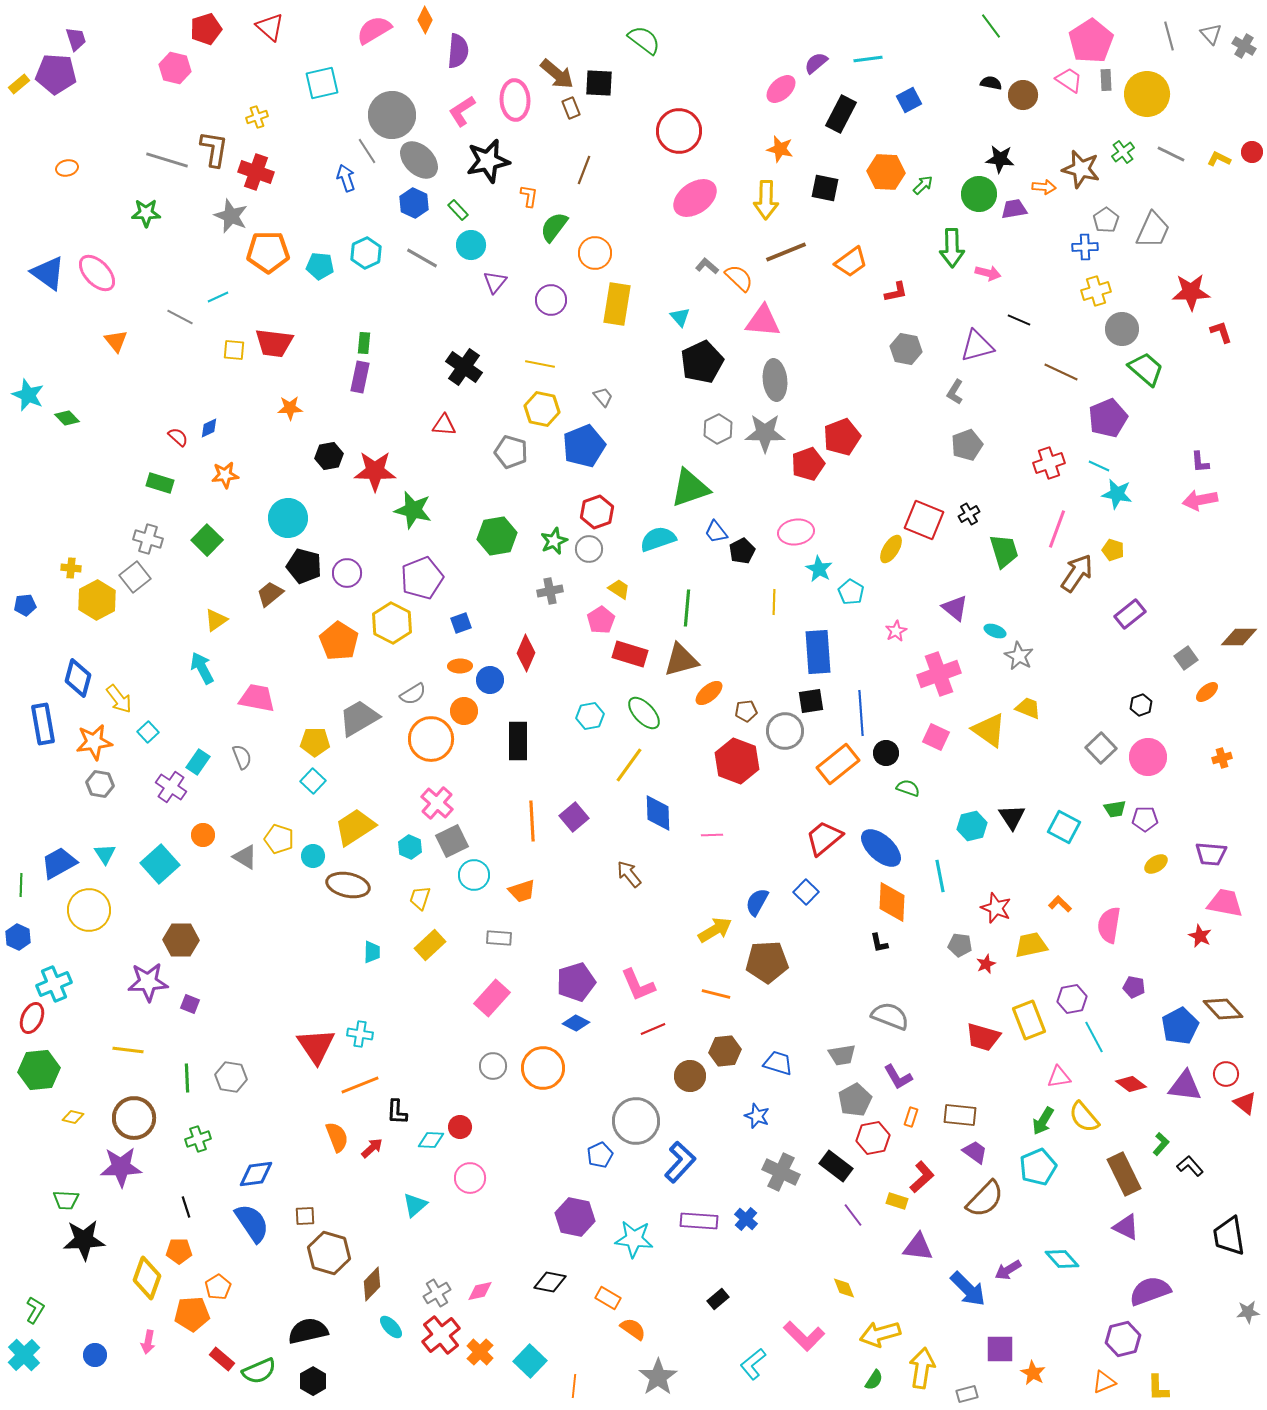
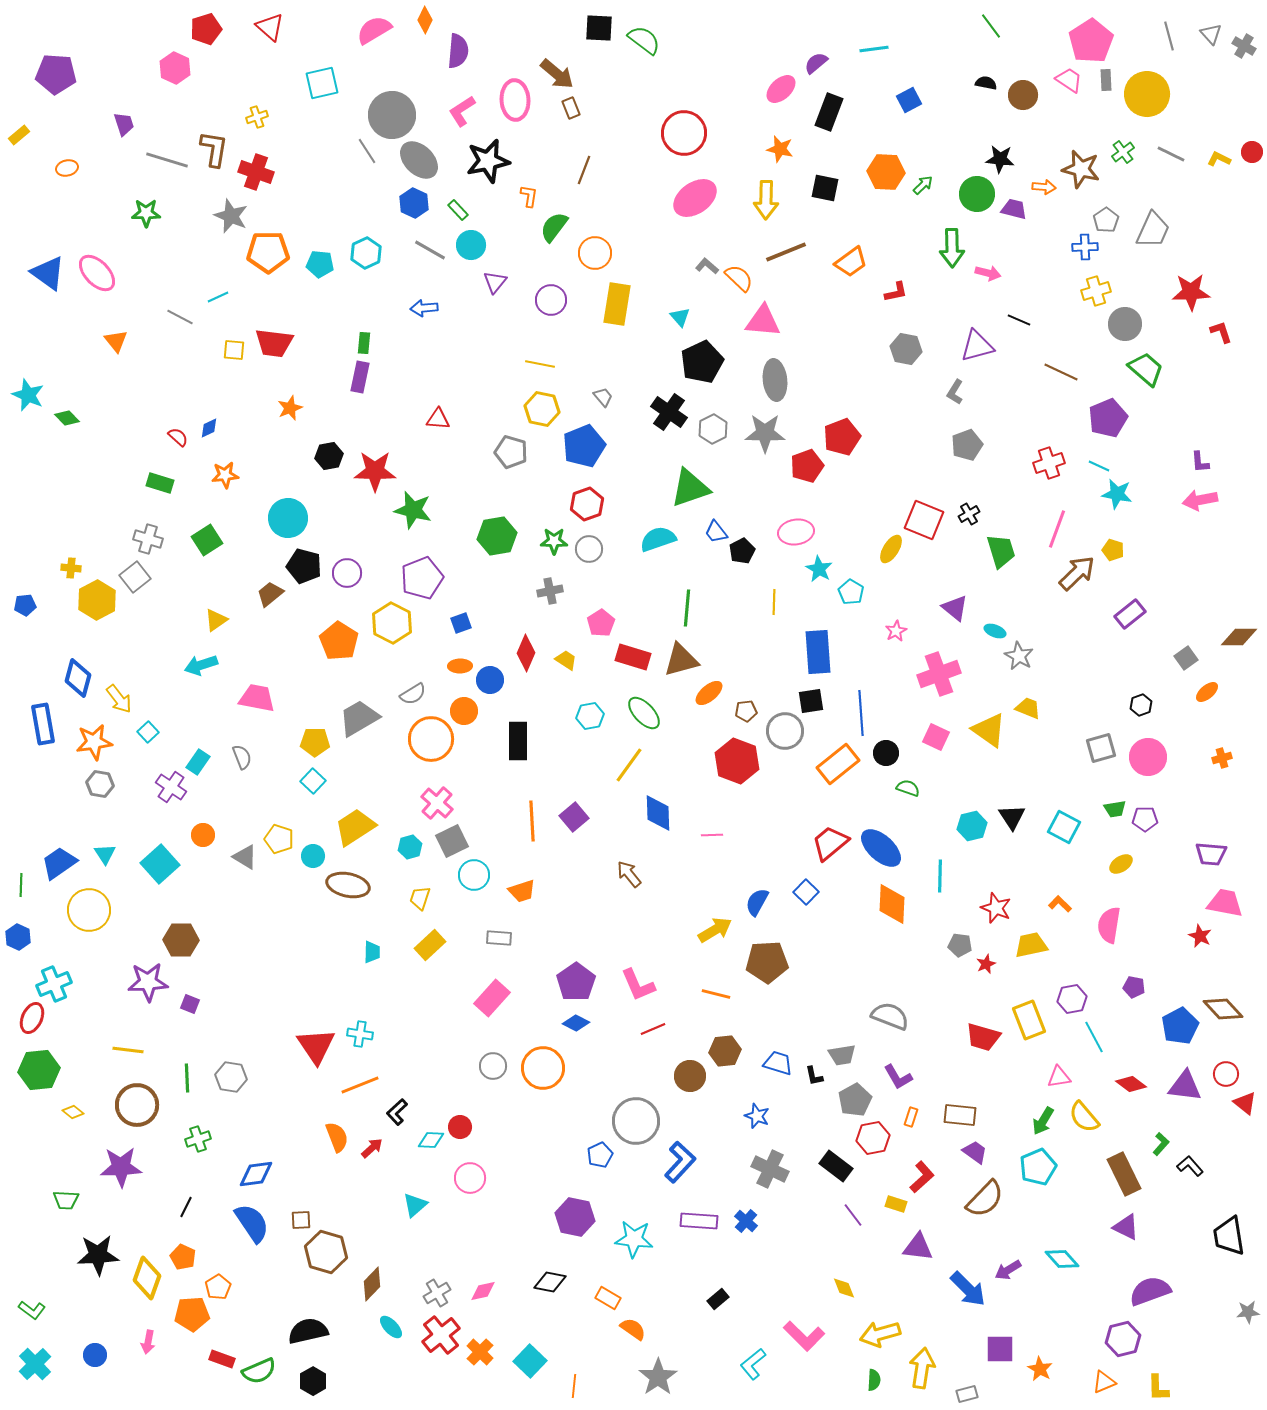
purple trapezoid at (76, 39): moved 48 px right, 85 px down
cyan line at (868, 59): moved 6 px right, 10 px up
pink hexagon at (175, 68): rotated 12 degrees clockwise
black square at (599, 83): moved 55 px up
black semicircle at (991, 83): moved 5 px left
yellow rectangle at (19, 84): moved 51 px down
black rectangle at (841, 114): moved 12 px left, 2 px up; rotated 6 degrees counterclockwise
red circle at (679, 131): moved 5 px right, 2 px down
blue arrow at (346, 178): moved 78 px right, 130 px down; rotated 76 degrees counterclockwise
green circle at (979, 194): moved 2 px left
purple trapezoid at (1014, 209): rotated 24 degrees clockwise
gray line at (422, 258): moved 8 px right, 8 px up
cyan pentagon at (320, 266): moved 2 px up
gray circle at (1122, 329): moved 3 px right, 5 px up
black cross at (464, 367): moved 205 px right, 45 px down
orange star at (290, 408): rotated 20 degrees counterclockwise
red triangle at (444, 425): moved 6 px left, 6 px up
gray hexagon at (718, 429): moved 5 px left
red pentagon at (808, 464): moved 1 px left, 2 px down
red hexagon at (597, 512): moved 10 px left, 8 px up
green square at (207, 540): rotated 12 degrees clockwise
green star at (554, 541): rotated 24 degrees clockwise
green trapezoid at (1004, 551): moved 3 px left
brown arrow at (1077, 573): rotated 12 degrees clockwise
yellow trapezoid at (619, 589): moved 53 px left, 71 px down
pink pentagon at (601, 620): moved 3 px down
red rectangle at (630, 654): moved 3 px right, 3 px down
cyan arrow at (202, 668): moved 1 px left, 3 px up; rotated 80 degrees counterclockwise
gray square at (1101, 748): rotated 28 degrees clockwise
red trapezoid at (824, 838): moved 6 px right, 5 px down
cyan hexagon at (410, 847): rotated 20 degrees clockwise
blue trapezoid at (59, 863): rotated 6 degrees counterclockwise
yellow ellipse at (1156, 864): moved 35 px left
cyan line at (940, 876): rotated 12 degrees clockwise
orange diamond at (892, 902): moved 2 px down
black L-shape at (879, 943): moved 65 px left, 133 px down
purple pentagon at (576, 982): rotated 18 degrees counterclockwise
black L-shape at (397, 1112): rotated 44 degrees clockwise
yellow diamond at (73, 1117): moved 5 px up; rotated 25 degrees clockwise
brown circle at (134, 1118): moved 3 px right, 13 px up
gray cross at (781, 1172): moved 11 px left, 3 px up
yellow rectangle at (897, 1201): moved 1 px left, 3 px down
black line at (186, 1207): rotated 45 degrees clockwise
brown square at (305, 1216): moved 4 px left, 4 px down
blue cross at (746, 1219): moved 2 px down
black star at (84, 1240): moved 14 px right, 15 px down
orange pentagon at (179, 1251): moved 4 px right, 6 px down; rotated 25 degrees clockwise
brown hexagon at (329, 1253): moved 3 px left, 1 px up
pink diamond at (480, 1291): moved 3 px right
green L-shape at (35, 1310): moved 3 px left; rotated 96 degrees clockwise
cyan cross at (24, 1355): moved 11 px right, 9 px down
red rectangle at (222, 1359): rotated 20 degrees counterclockwise
orange star at (1033, 1373): moved 7 px right, 4 px up
green semicircle at (874, 1380): rotated 30 degrees counterclockwise
